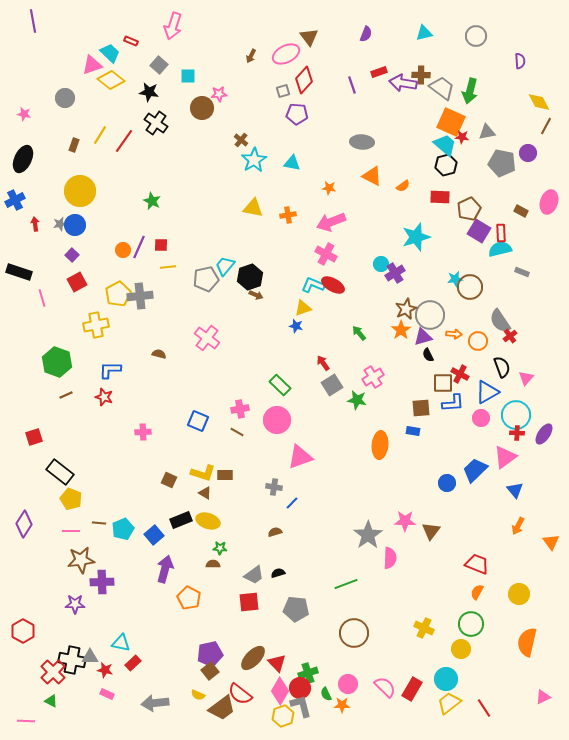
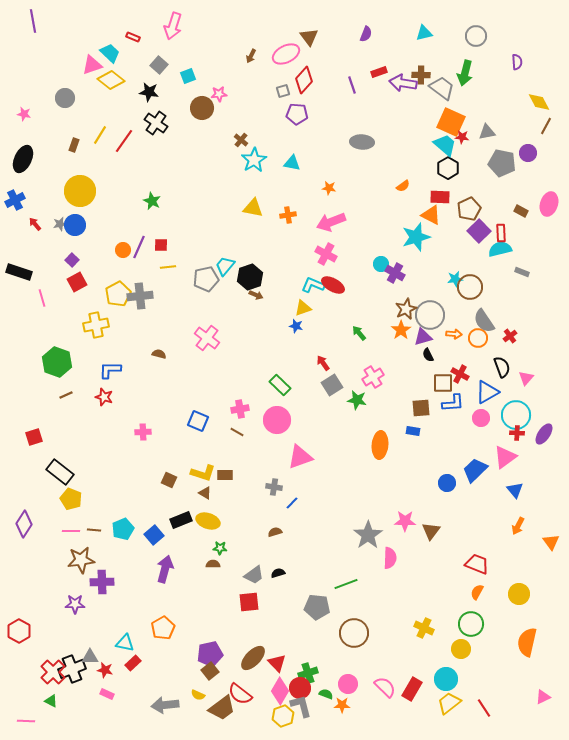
red rectangle at (131, 41): moved 2 px right, 4 px up
purple semicircle at (520, 61): moved 3 px left, 1 px down
cyan square at (188, 76): rotated 21 degrees counterclockwise
green arrow at (470, 91): moved 5 px left, 18 px up
black hexagon at (446, 165): moved 2 px right, 3 px down; rotated 15 degrees counterclockwise
orange triangle at (372, 176): moved 59 px right, 39 px down
pink ellipse at (549, 202): moved 2 px down
red arrow at (35, 224): rotated 32 degrees counterclockwise
purple square at (479, 231): rotated 15 degrees clockwise
purple square at (72, 255): moved 5 px down
purple cross at (395, 273): rotated 30 degrees counterclockwise
gray semicircle at (500, 321): moved 16 px left
orange circle at (478, 341): moved 3 px up
brown line at (99, 523): moved 5 px left, 7 px down
orange pentagon at (189, 598): moved 26 px left, 30 px down; rotated 15 degrees clockwise
gray pentagon at (296, 609): moved 21 px right, 2 px up
red hexagon at (23, 631): moved 4 px left
cyan triangle at (121, 643): moved 4 px right
black cross at (72, 660): moved 9 px down; rotated 32 degrees counterclockwise
green semicircle at (326, 694): rotated 136 degrees clockwise
gray arrow at (155, 703): moved 10 px right, 2 px down
